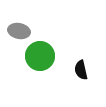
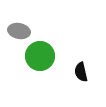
black semicircle: moved 2 px down
